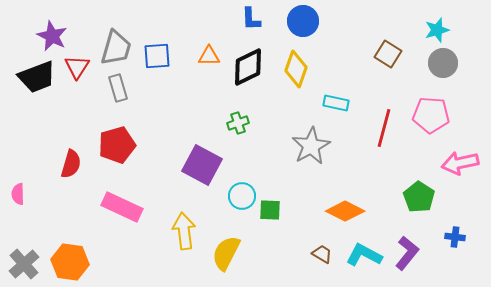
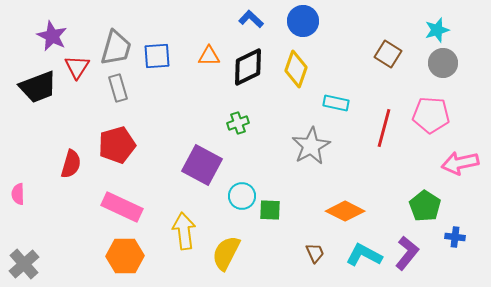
blue L-shape: rotated 135 degrees clockwise
black trapezoid: moved 1 px right, 10 px down
green pentagon: moved 6 px right, 9 px down
brown trapezoid: moved 7 px left, 1 px up; rotated 35 degrees clockwise
orange hexagon: moved 55 px right, 6 px up; rotated 9 degrees counterclockwise
